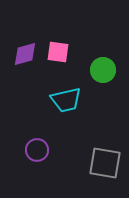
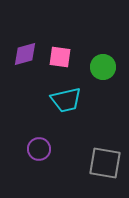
pink square: moved 2 px right, 5 px down
green circle: moved 3 px up
purple circle: moved 2 px right, 1 px up
